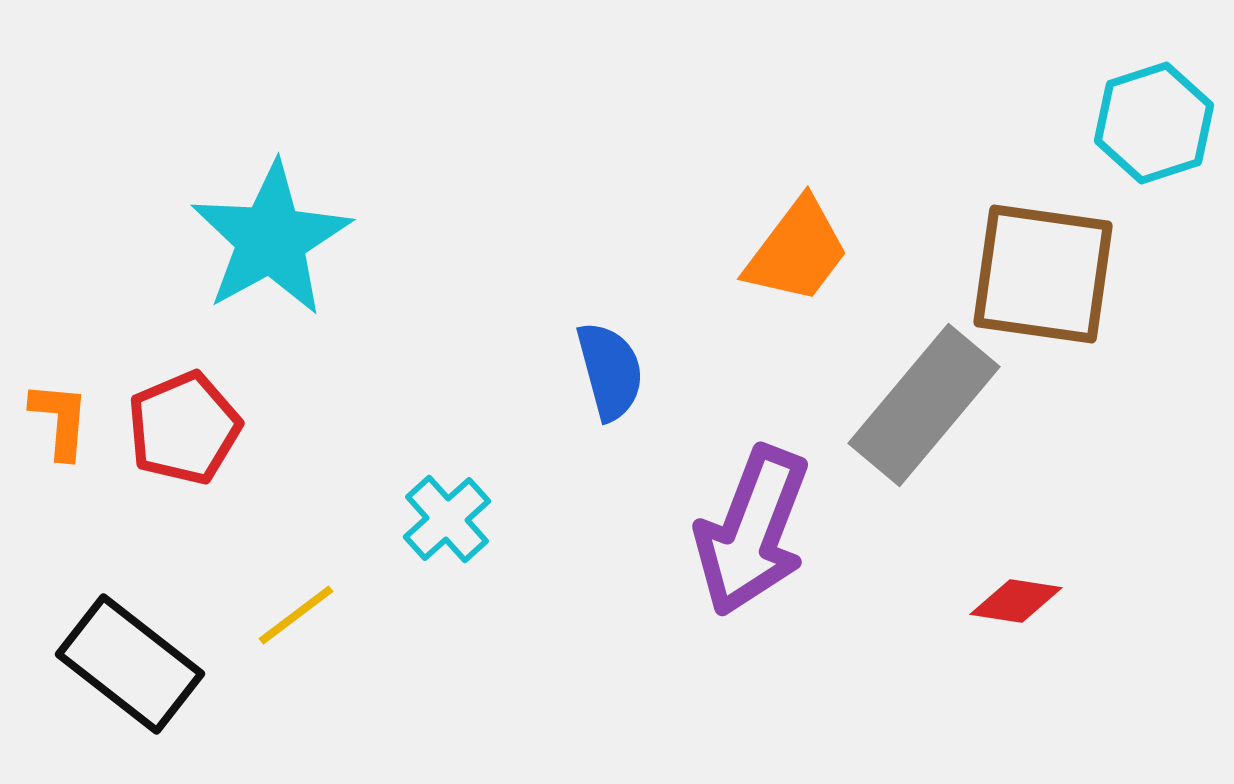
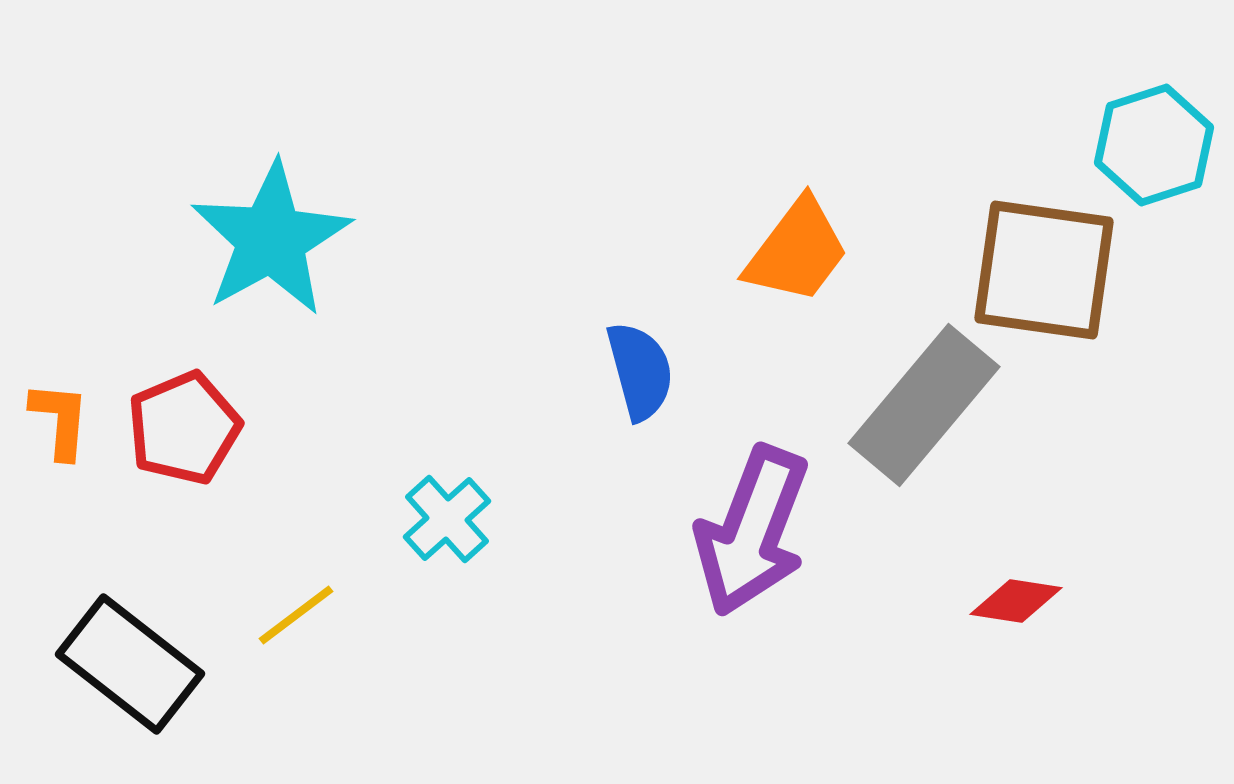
cyan hexagon: moved 22 px down
brown square: moved 1 px right, 4 px up
blue semicircle: moved 30 px right
